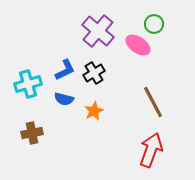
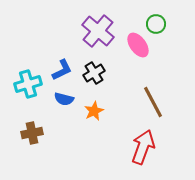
green circle: moved 2 px right
pink ellipse: rotated 20 degrees clockwise
blue L-shape: moved 3 px left
red arrow: moved 8 px left, 3 px up
